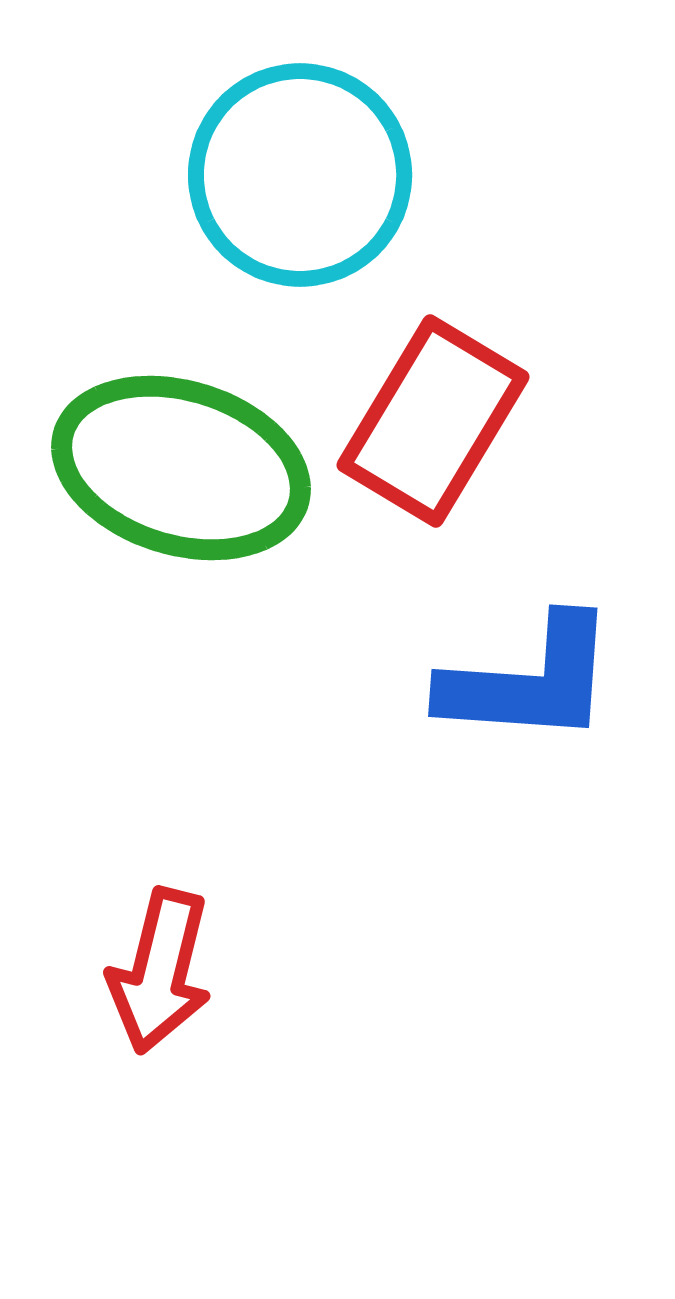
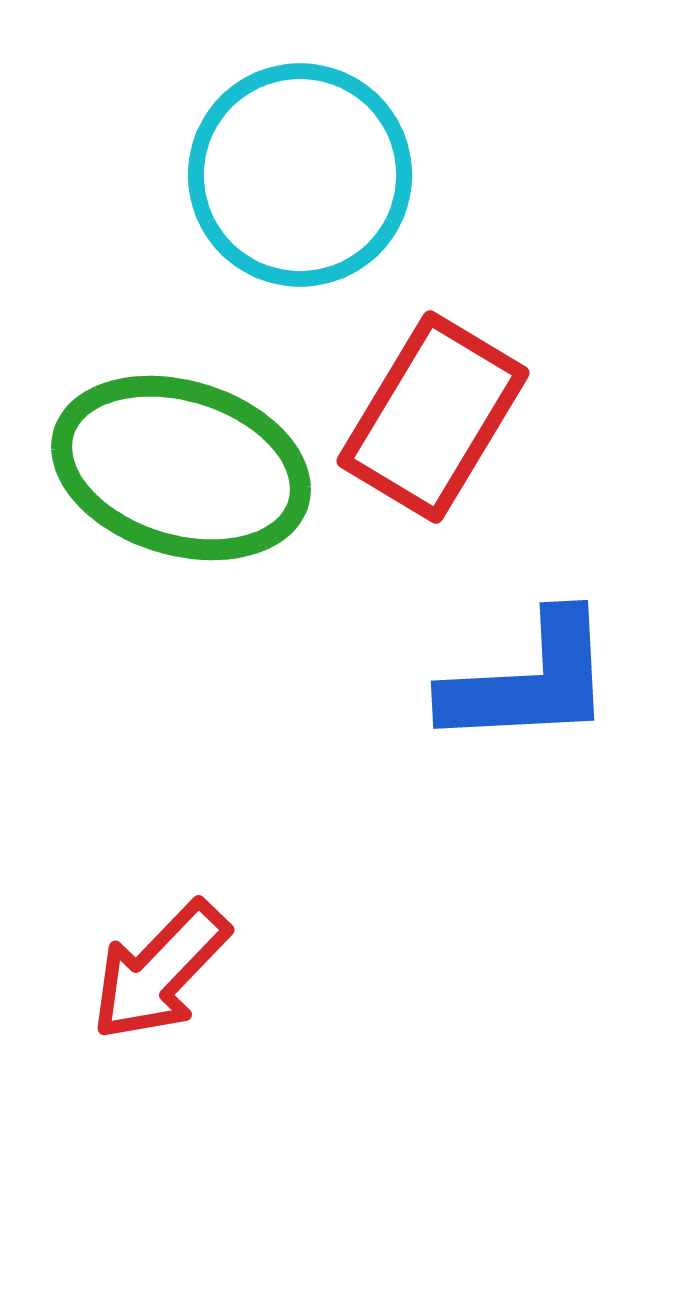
red rectangle: moved 4 px up
blue L-shape: rotated 7 degrees counterclockwise
red arrow: rotated 30 degrees clockwise
